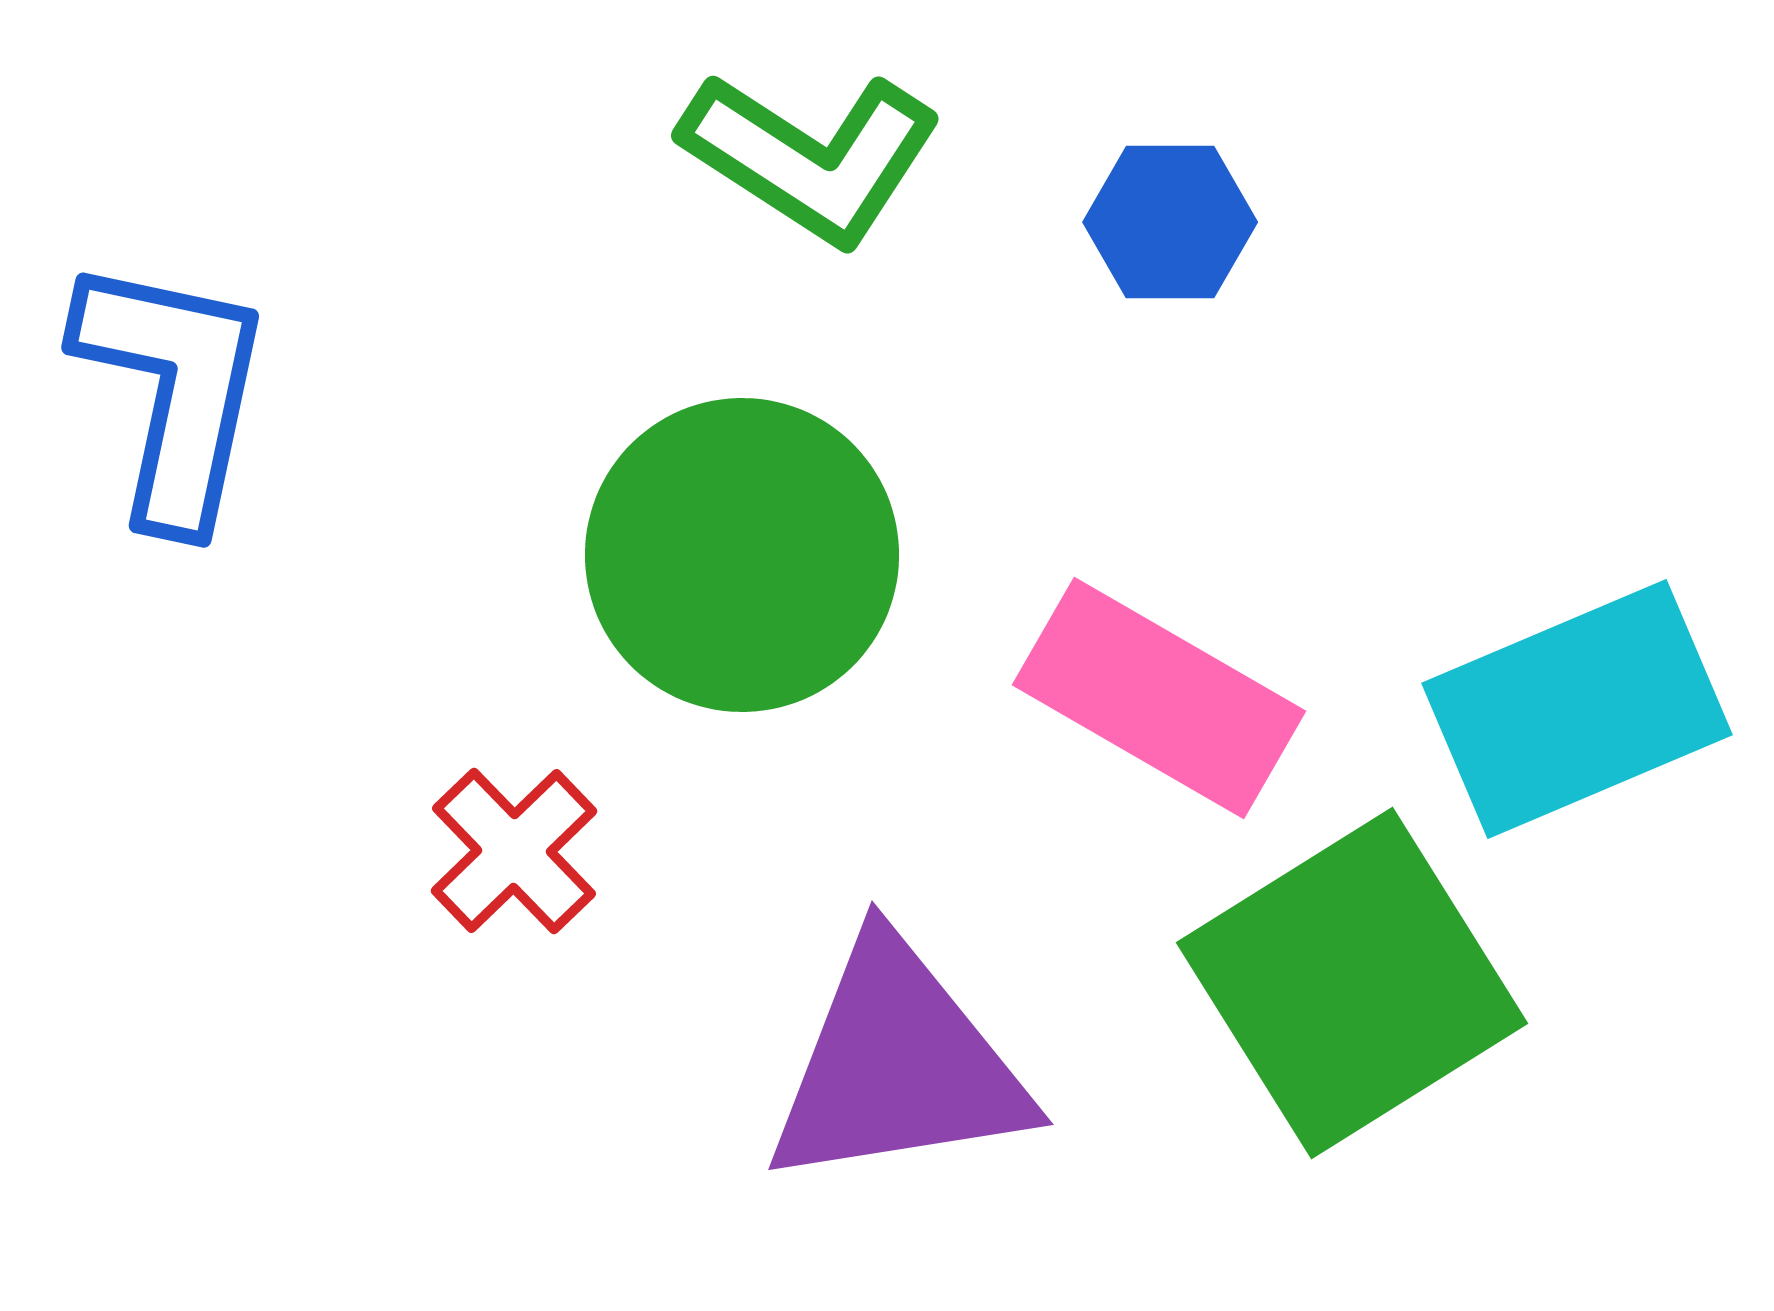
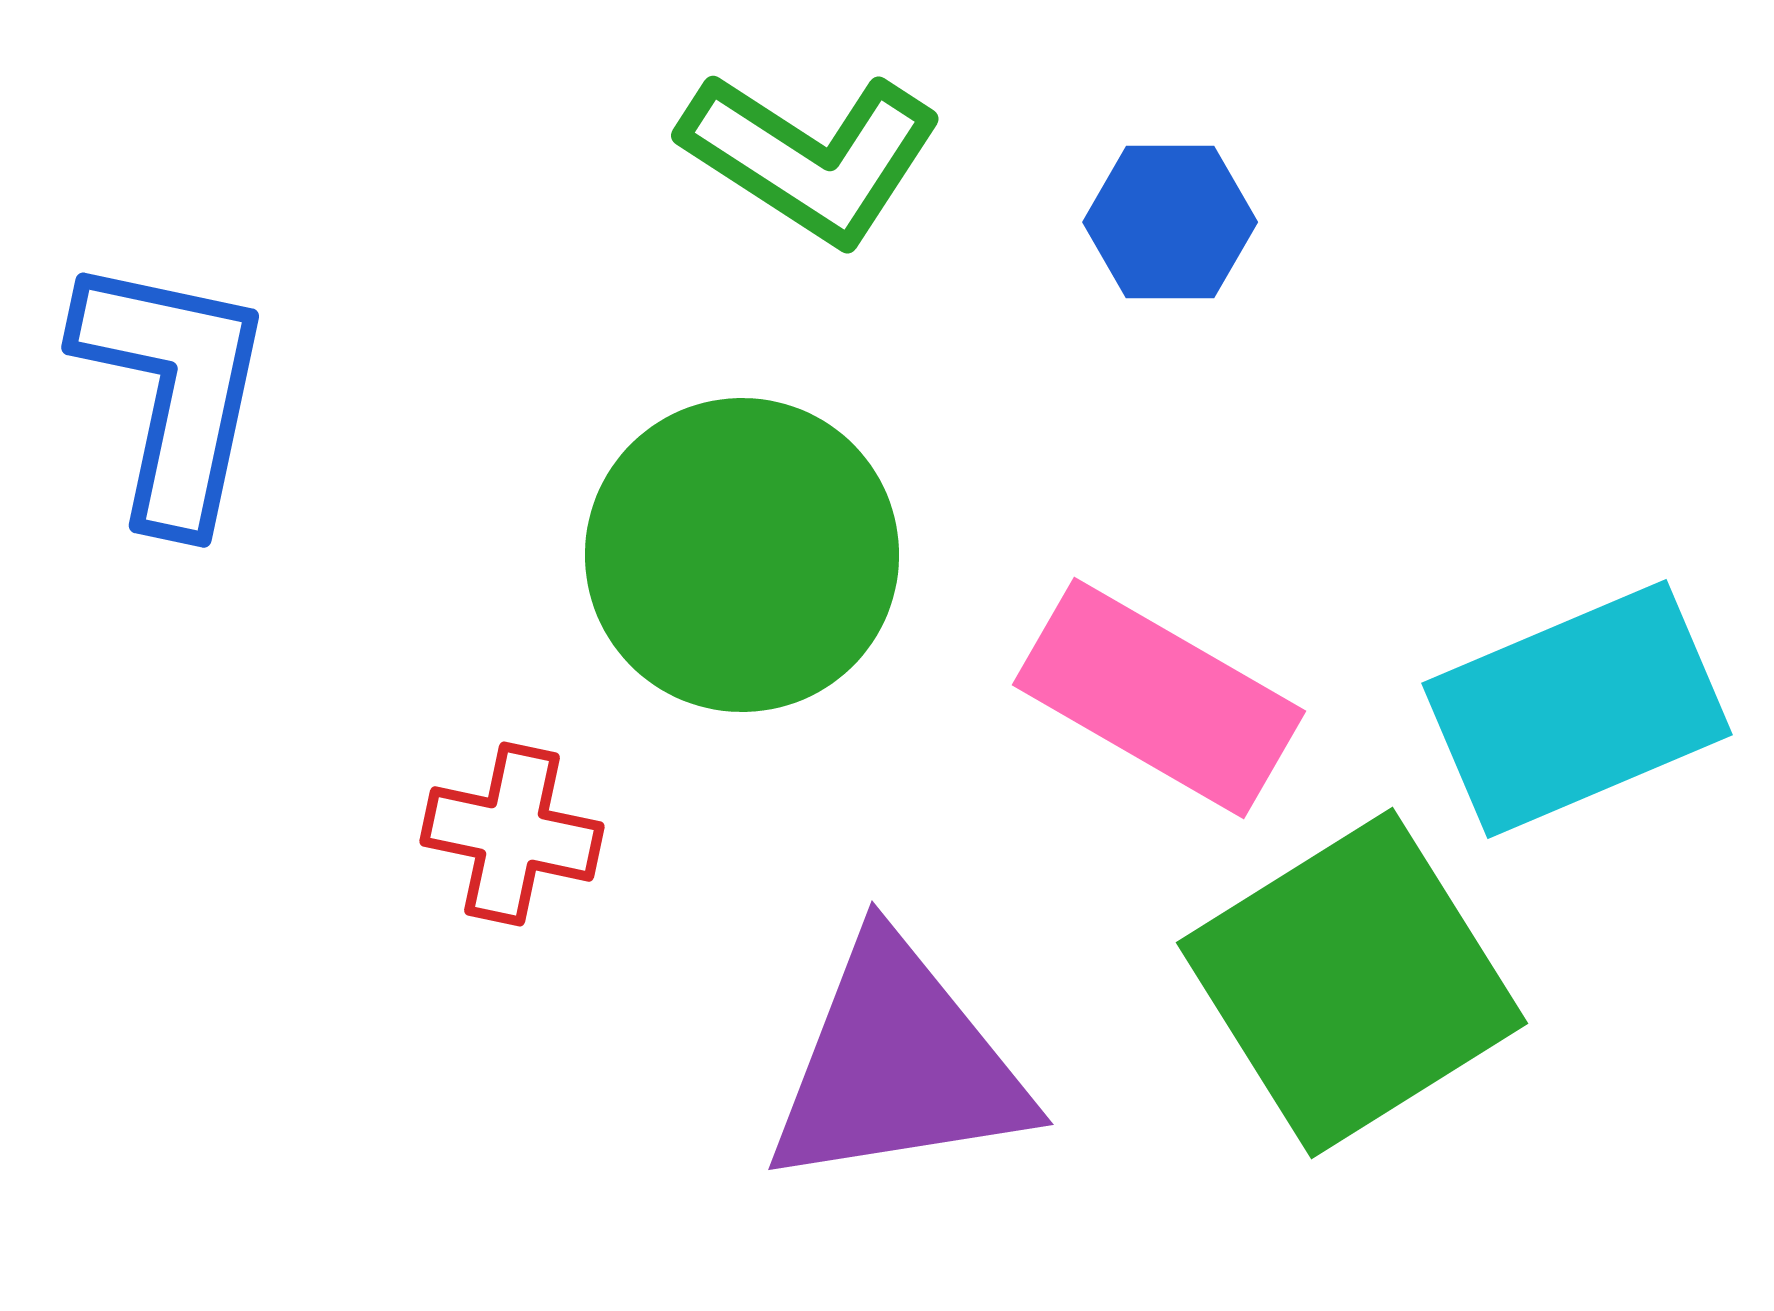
red cross: moved 2 px left, 17 px up; rotated 34 degrees counterclockwise
